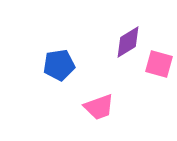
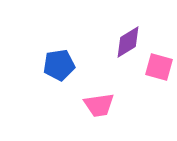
pink square: moved 3 px down
pink trapezoid: moved 2 px up; rotated 12 degrees clockwise
